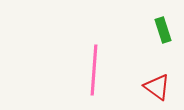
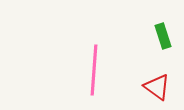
green rectangle: moved 6 px down
